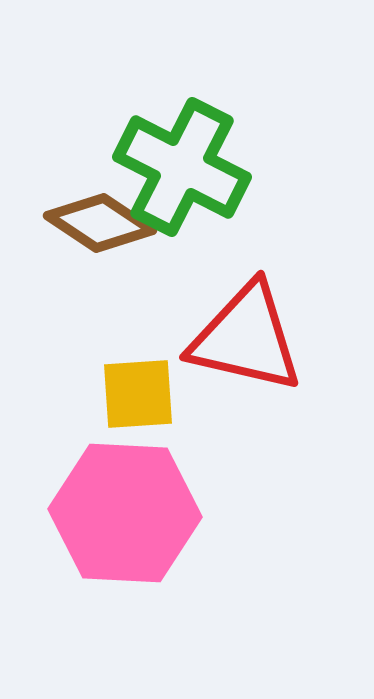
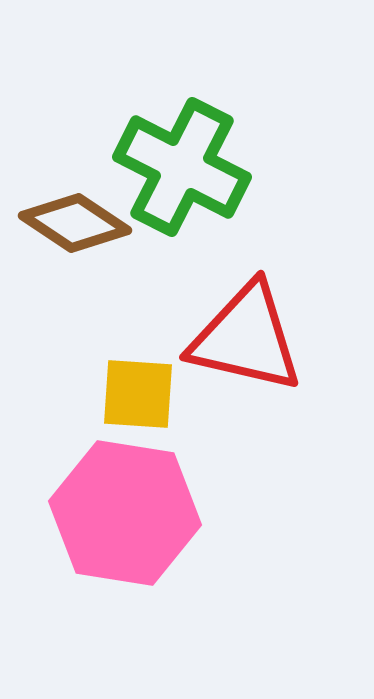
brown diamond: moved 25 px left
yellow square: rotated 8 degrees clockwise
pink hexagon: rotated 6 degrees clockwise
